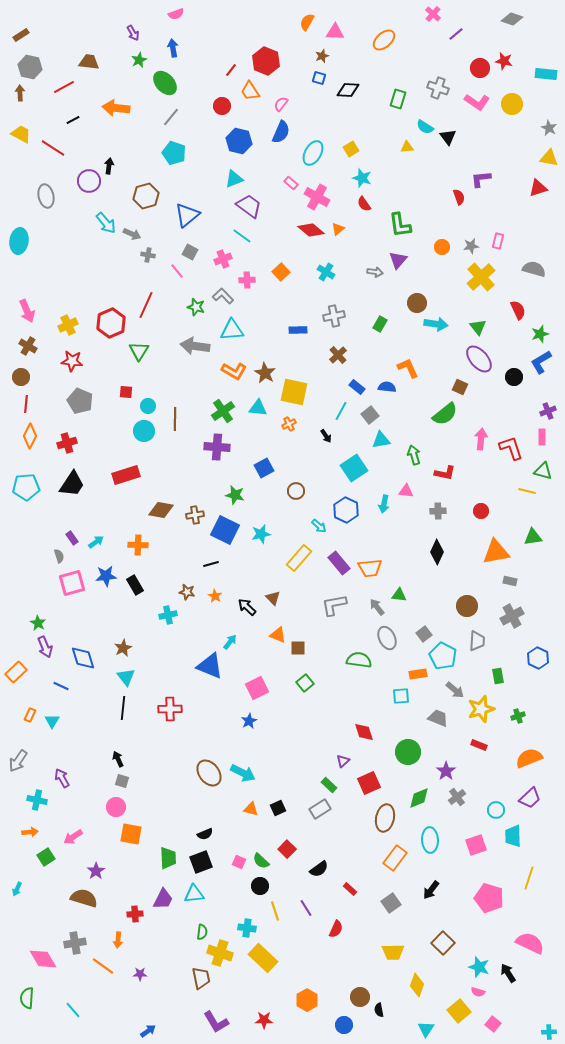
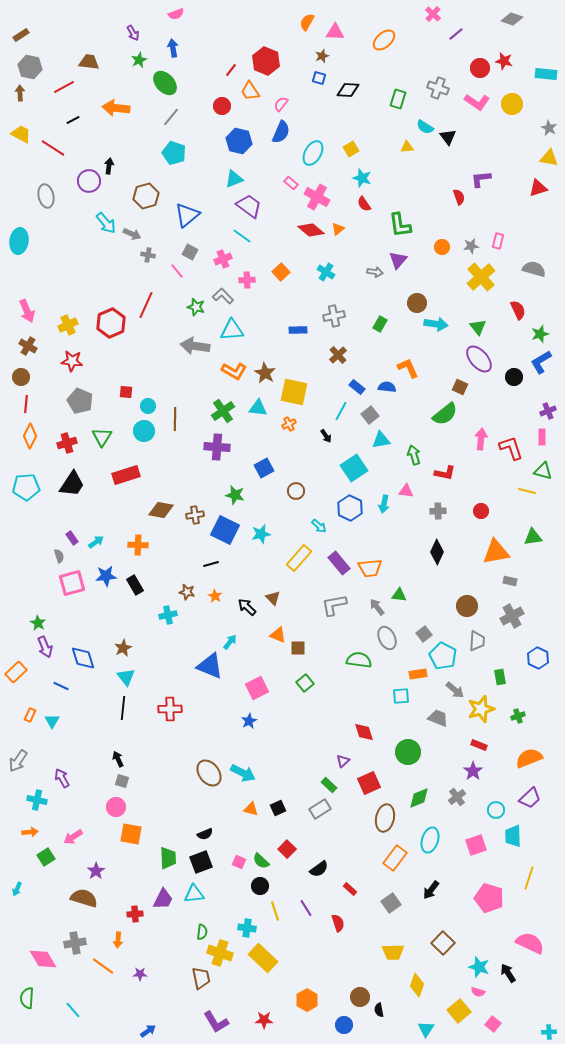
green triangle at (139, 351): moved 37 px left, 86 px down
blue hexagon at (346, 510): moved 4 px right, 2 px up
green rectangle at (498, 676): moved 2 px right, 1 px down
purple star at (446, 771): moved 27 px right
cyan ellipse at (430, 840): rotated 20 degrees clockwise
red semicircle at (336, 929): moved 2 px right, 6 px up; rotated 42 degrees counterclockwise
